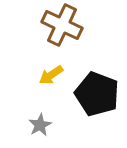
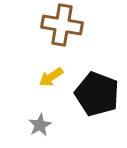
brown cross: rotated 15 degrees counterclockwise
yellow arrow: moved 2 px down
